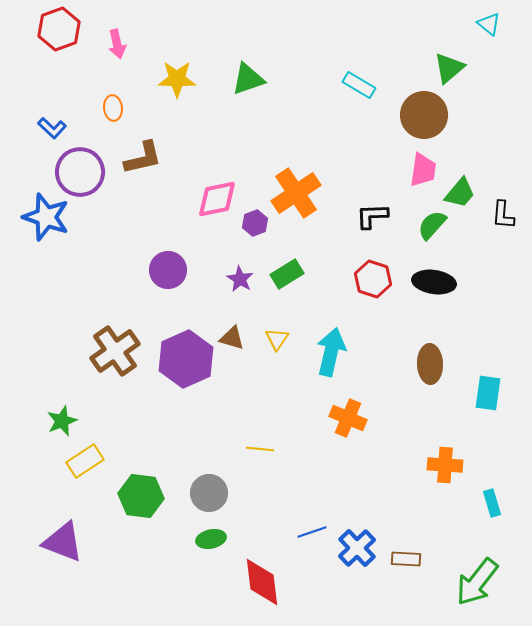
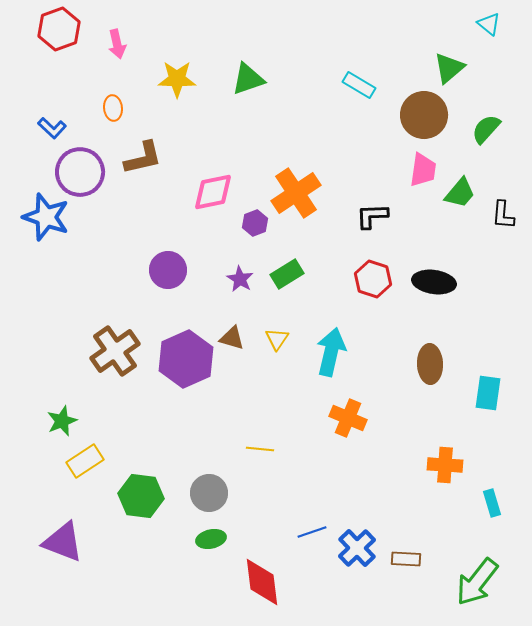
pink diamond at (217, 199): moved 4 px left, 7 px up
green semicircle at (432, 225): moved 54 px right, 96 px up
